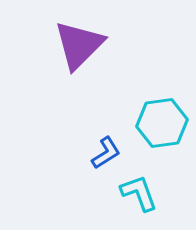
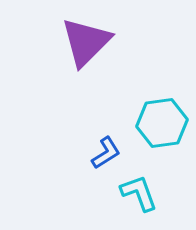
purple triangle: moved 7 px right, 3 px up
